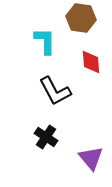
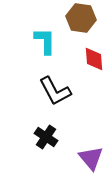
red diamond: moved 3 px right, 3 px up
